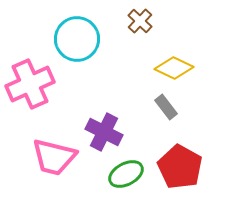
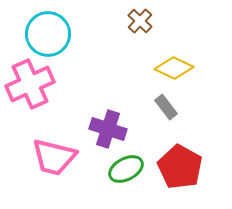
cyan circle: moved 29 px left, 5 px up
purple cross: moved 4 px right, 3 px up; rotated 9 degrees counterclockwise
green ellipse: moved 5 px up
